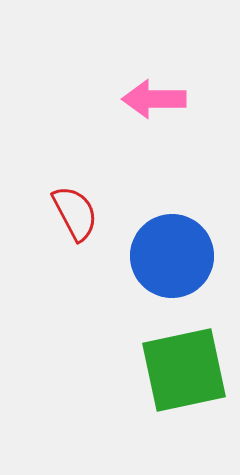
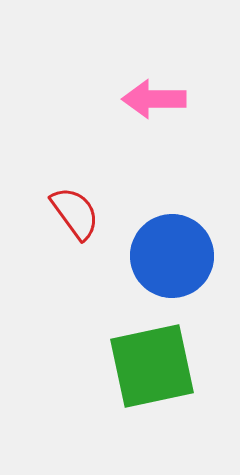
red semicircle: rotated 8 degrees counterclockwise
green square: moved 32 px left, 4 px up
